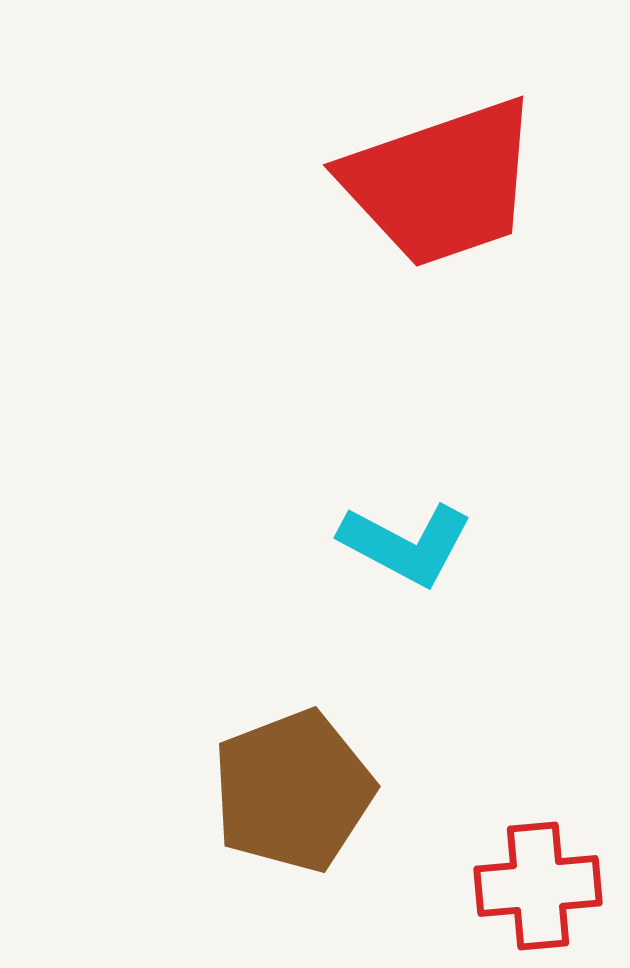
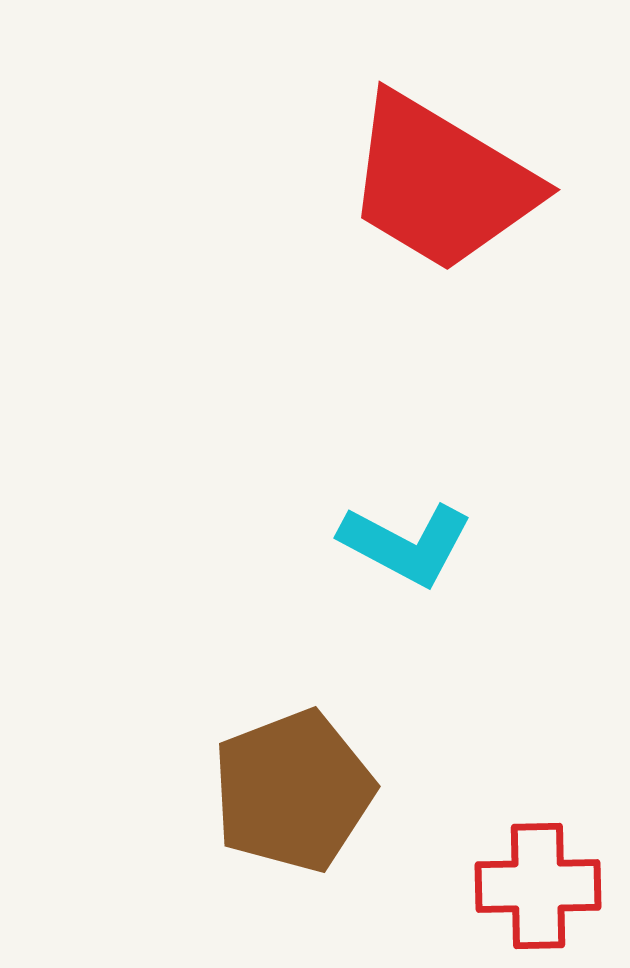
red trapezoid: rotated 50 degrees clockwise
red cross: rotated 4 degrees clockwise
